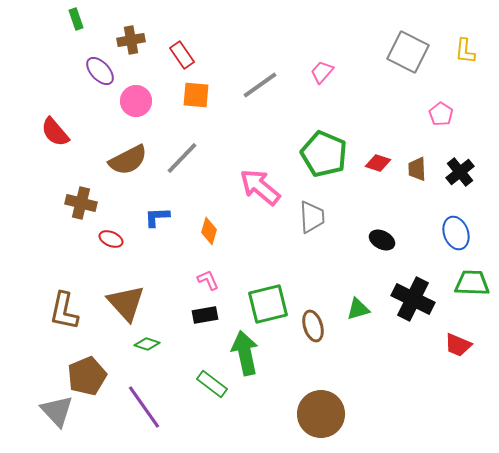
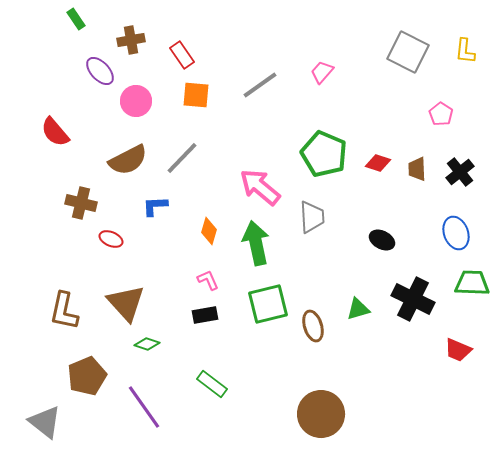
green rectangle at (76, 19): rotated 15 degrees counterclockwise
blue L-shape at (157, 217): moved 2 px left, 11 px up
red trapezoid at (458, 345): moved 5 px down
green arrow at (245, 353): moved 11 px right, 110 px up
gray triangle at (57, 411): moved 12 px left, 11 px down; rotated 9 degrees counterclockwise
